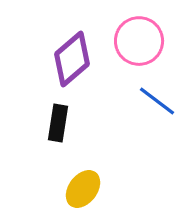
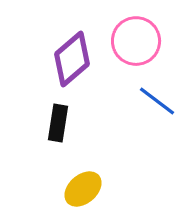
pink circle: moved 3 px left
yellow ellipse: rotated 12 degrees clockwise
